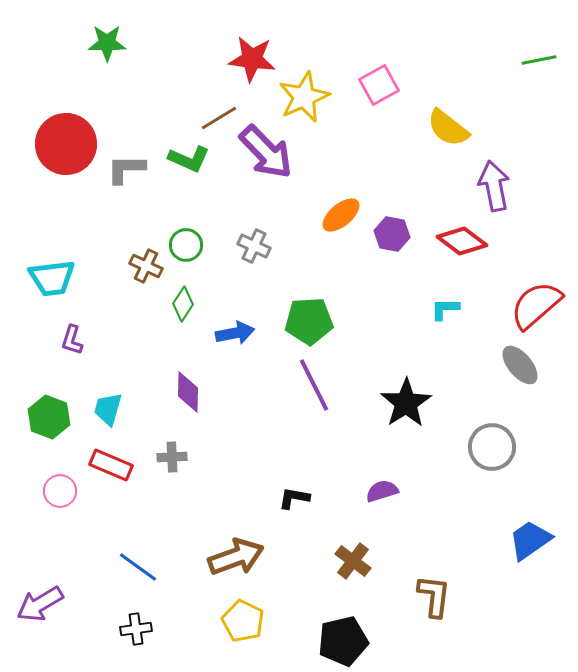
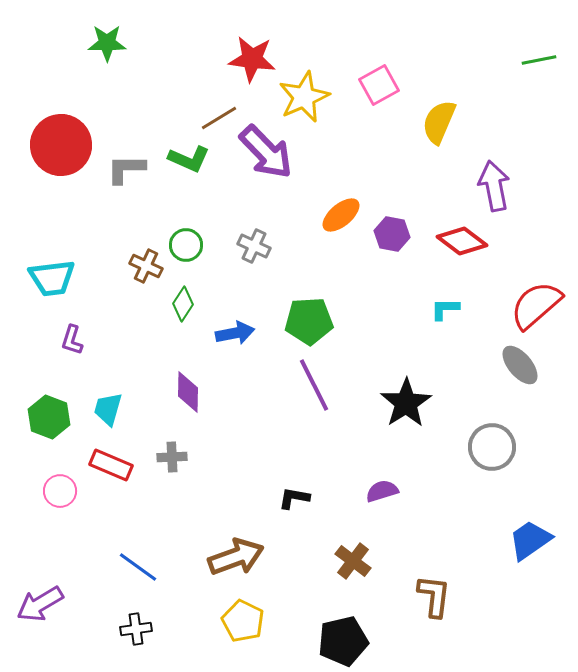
yellow semicircle at (448, 128): moved 9 px left, 6 px up; rotated 75 degrees clockwise
red circle at (66, 144): moved 5 px left, 1 px down
